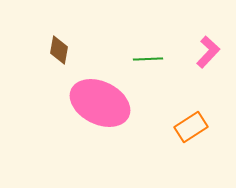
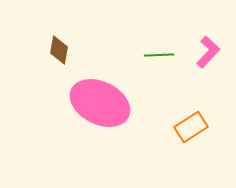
green line: moved 11 px right, 4 px up
